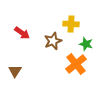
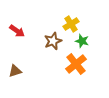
yellow cross: rotated 35 degrees counterclockwise
red arrow: moved 5 px left, 2 px up
green star: moved 4 px left, 3 px up
brown triangle: rotated 40 degrees clockwise
